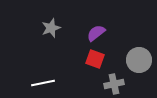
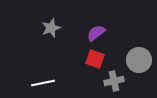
gray cross: moved 3 px up
